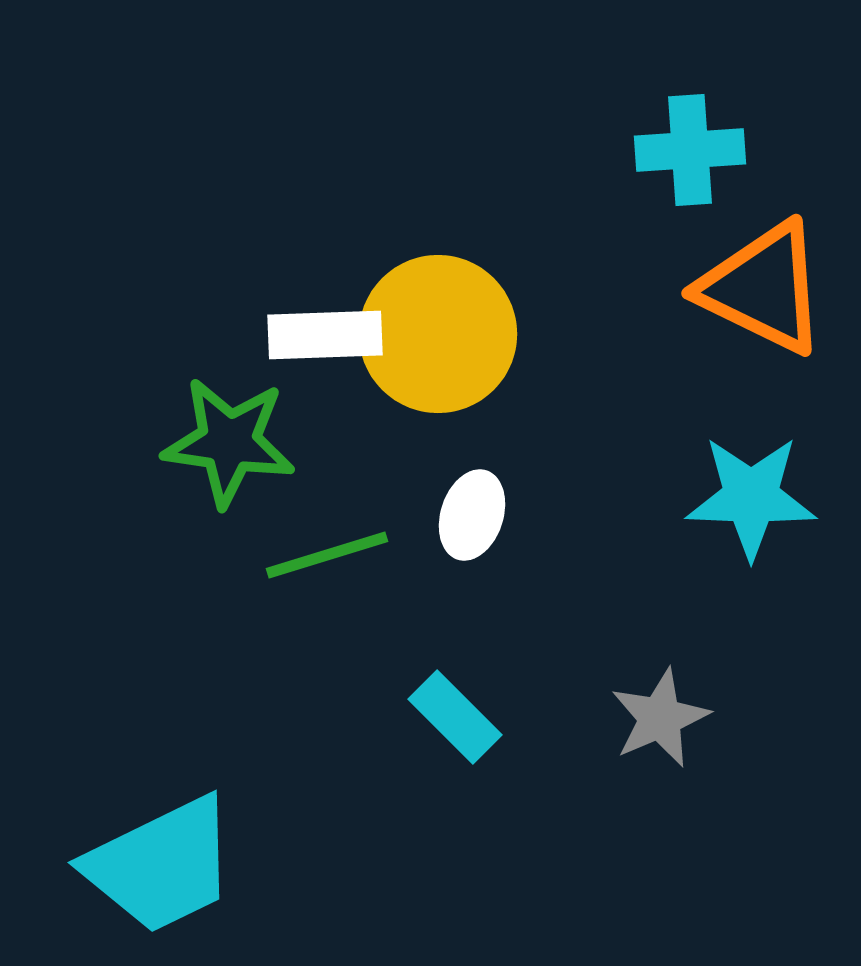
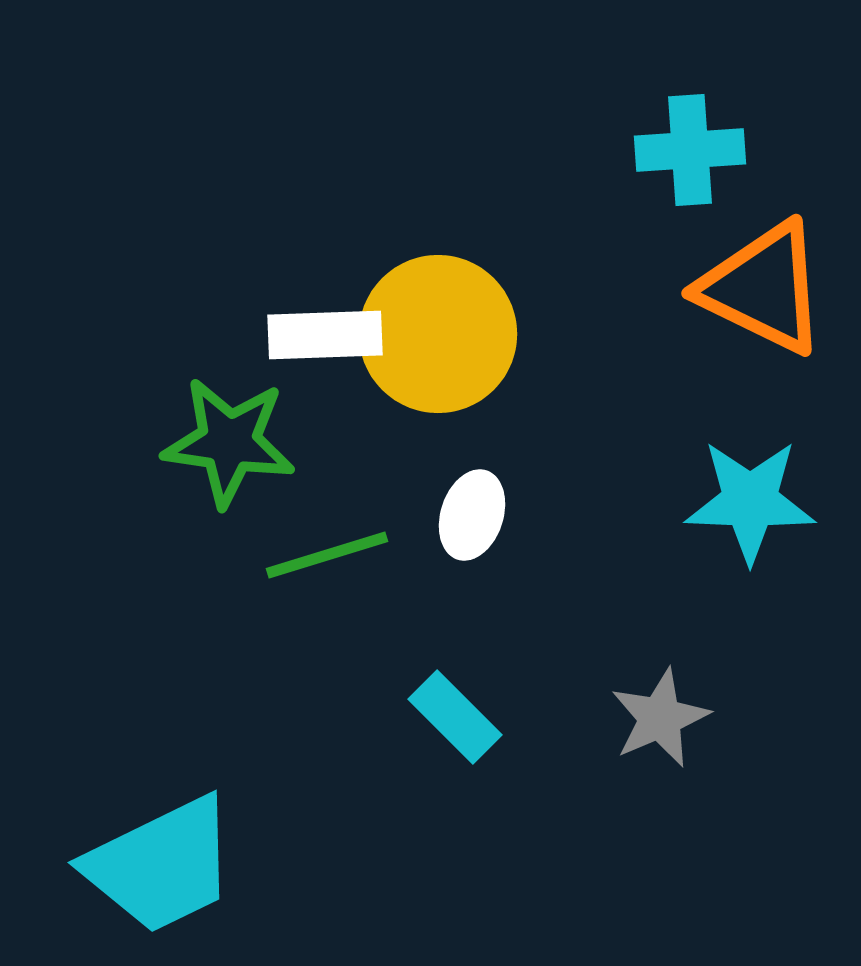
cyan star: moved 1 px left, 4 px down
